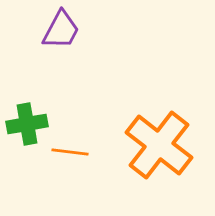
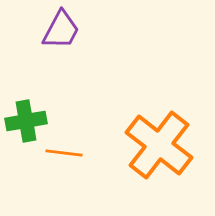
green cross: moved 1 px left, 3 px up
orange line: moved 6 px left, 1 px down
